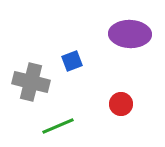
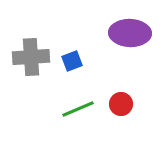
purple ellipse: moved 1 px up
gray cross: moved 25 px up; rotated 18 degrees counterclockwise
green line: moved 20 px right, 17 px up
